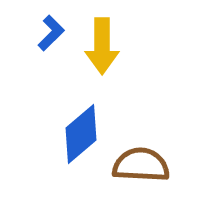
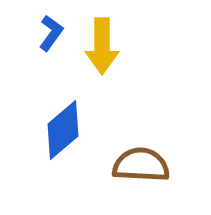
blue L-shape: rotated 9 degrees counterclockwise
blue diamond: moved 18 px left, 4 px up
